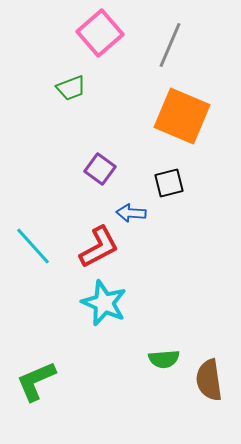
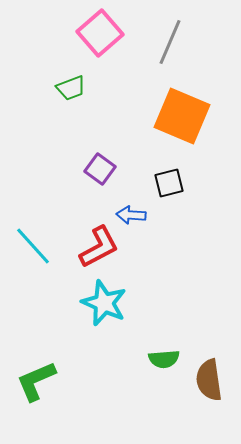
gray line: moved 3 px up
blue arrow: moved 2 px down
